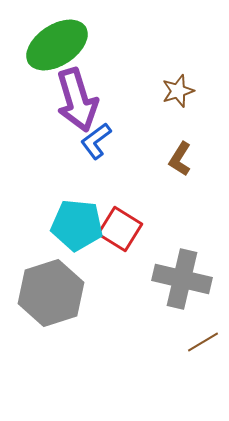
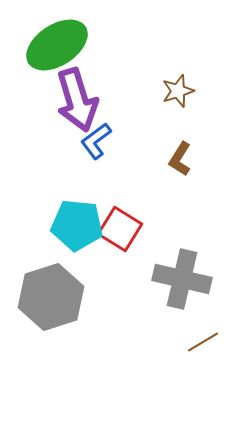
gray hexagon: moved 4 px down
